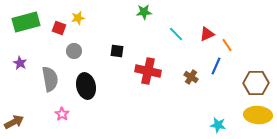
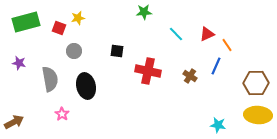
purple star: moved 1 px left; rotated 16 degrees counterclockwise
brown cross: moved 1 px left, 1 px up
